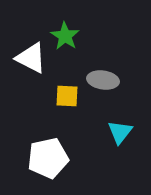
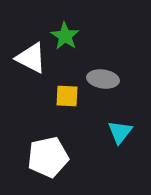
gray ellipse: moved 1 px up
white pentagon: moved 1 px up
